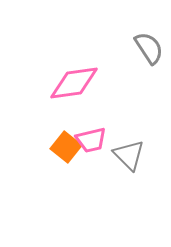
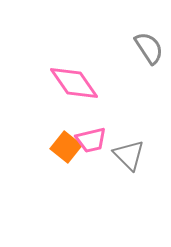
pink diamond: rotated 63 degrees clockwise
